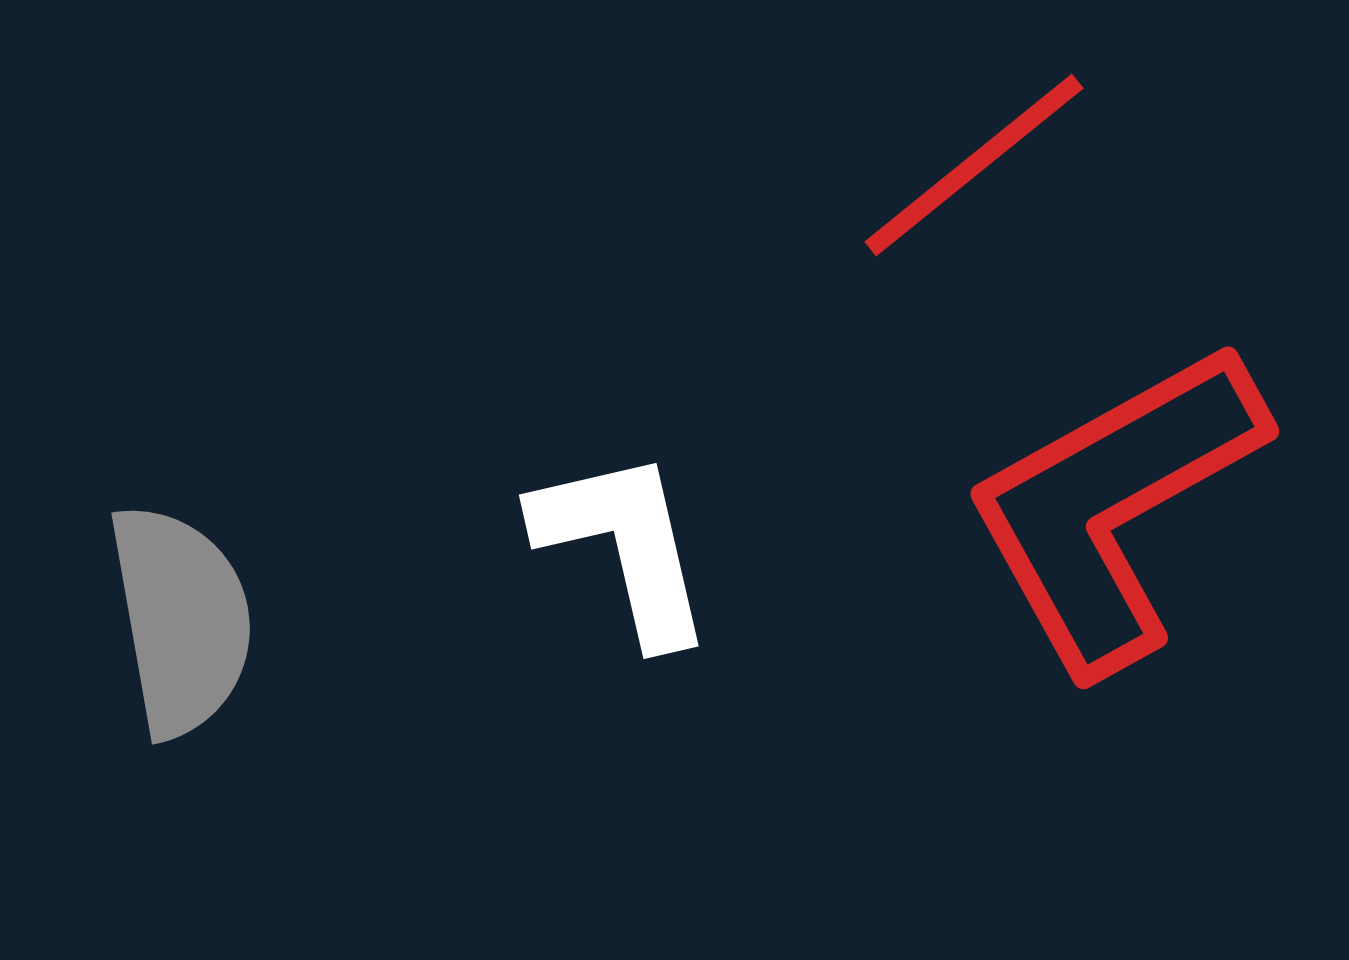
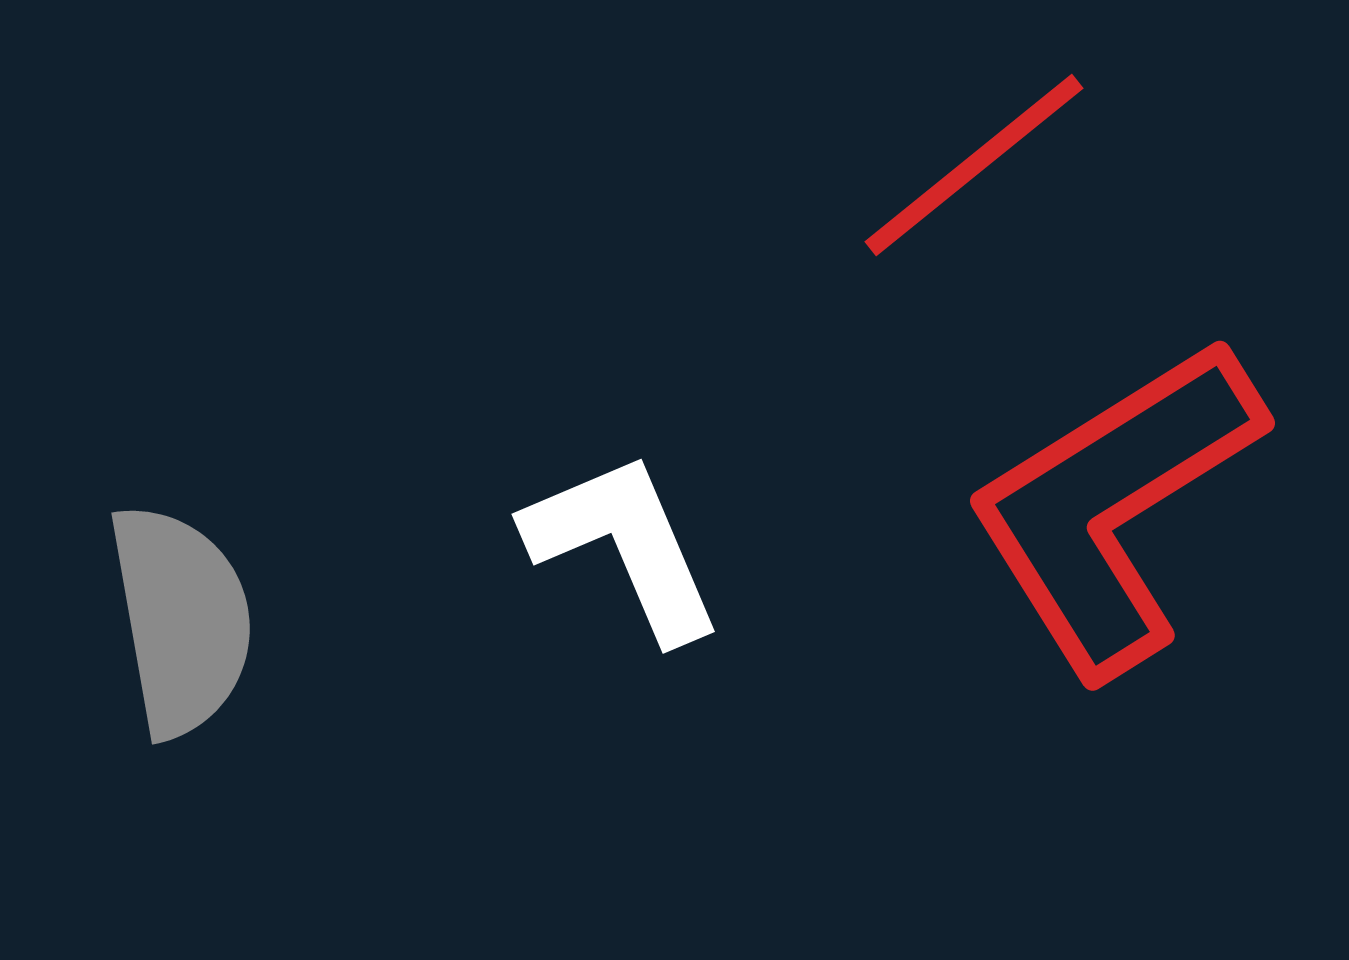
red L-shape: rotated 3 degrees counterclockwise
white L-shape: rotated 10 degrees counterclockwise
